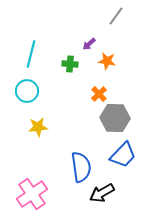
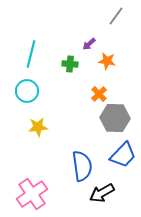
blue semicircle: moved 1 px right, 1 px up
